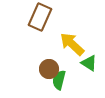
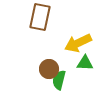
brown rectangle: rotated 12 degrees counterclockwise
yellow arrow: moved 6 px right, 1 px up; rotated 68 degrees counterclockwise
green triangle: moved 4 px left; rotated 30 degrees counterclockwise
